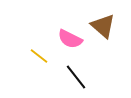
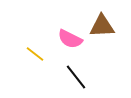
brown triangle: moved 1 px left; rotated 44 degrees counterclockwise
yellow line: moved 4 px left, 2 px up
